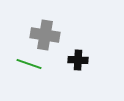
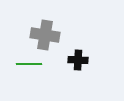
green line: rotated 20 degrees counterclockwise
